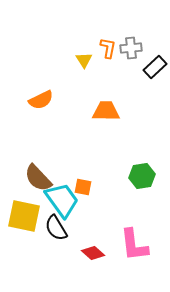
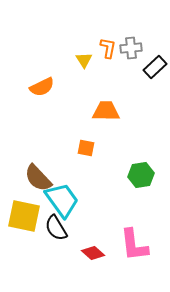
orange semicircle: moved 1 px right, 13 px up
green hexagon: moved 1 px left, 1 px up
orange square: moved 3 px right, 39 px up
